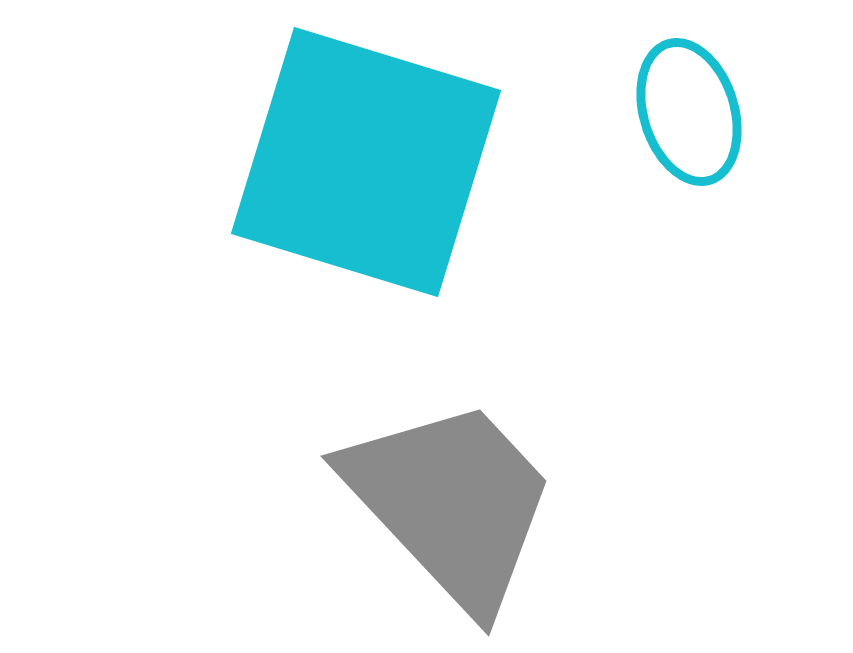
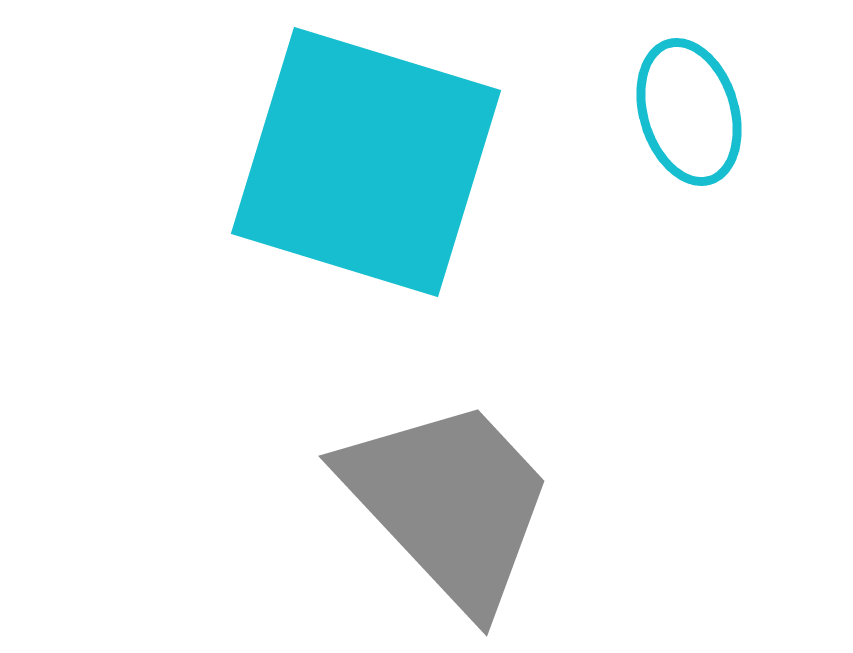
gray trapezoid: moved 2 px left
